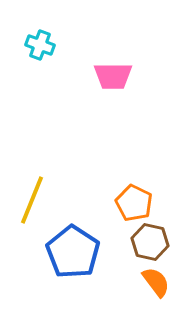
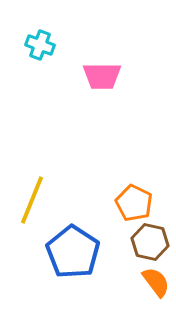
pink trapezoid: moved 11 px left
